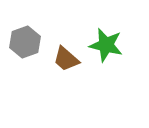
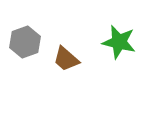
green star: moved 13 px right, 3 px up
